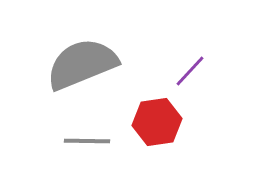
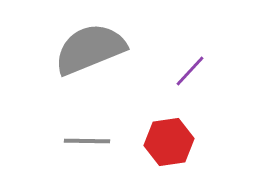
gray semicircle: moved 8 px right, 15 px up
red hexagon: moved 12 px right, 20 px down
